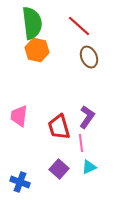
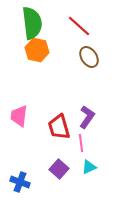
brown ellipse: rotated 10 degrees counterclockwise
